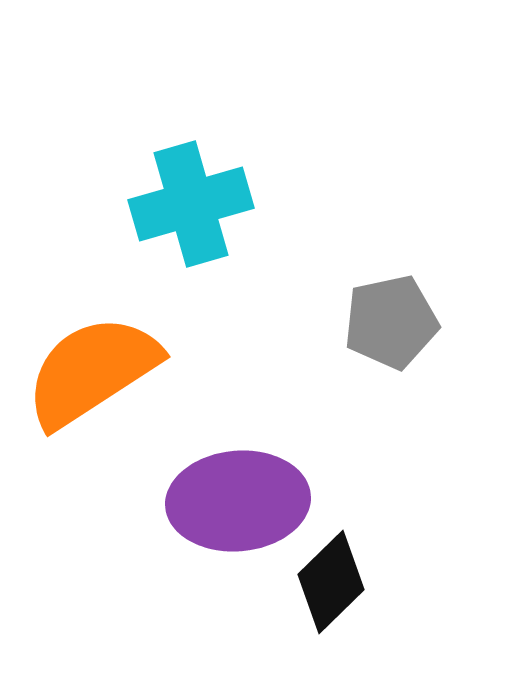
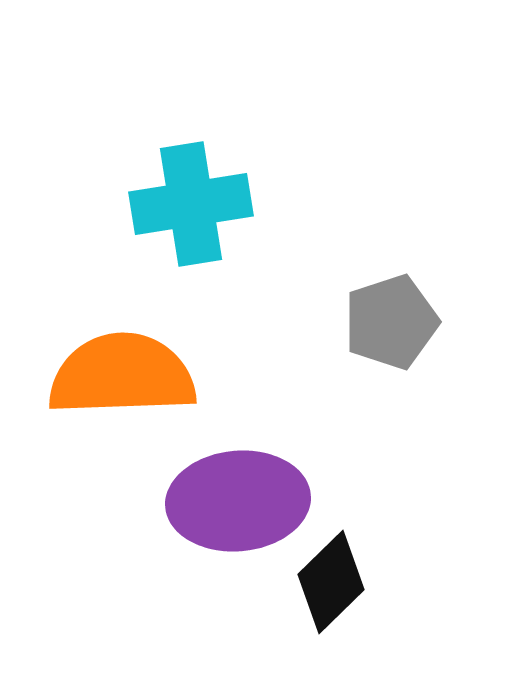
cyan cross: rotated 7 degrees clockwise
gray pentagon: rotated 6 degrees counterclockwise
orange semicircle: moved 30 px right, 4 px down; rotated 31 degrees clockwise
